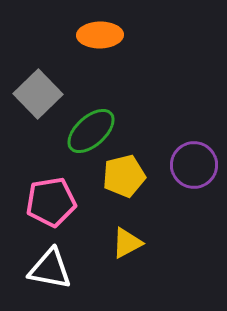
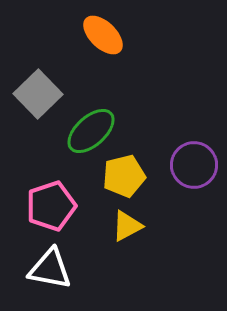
orange ellipse: moved 3 px right; rotated 45 degrees clockwise
pink pentagon: moved 4 px down; rotated 9 degrees counterclockwise
yellow triangle: moved 17 px up
